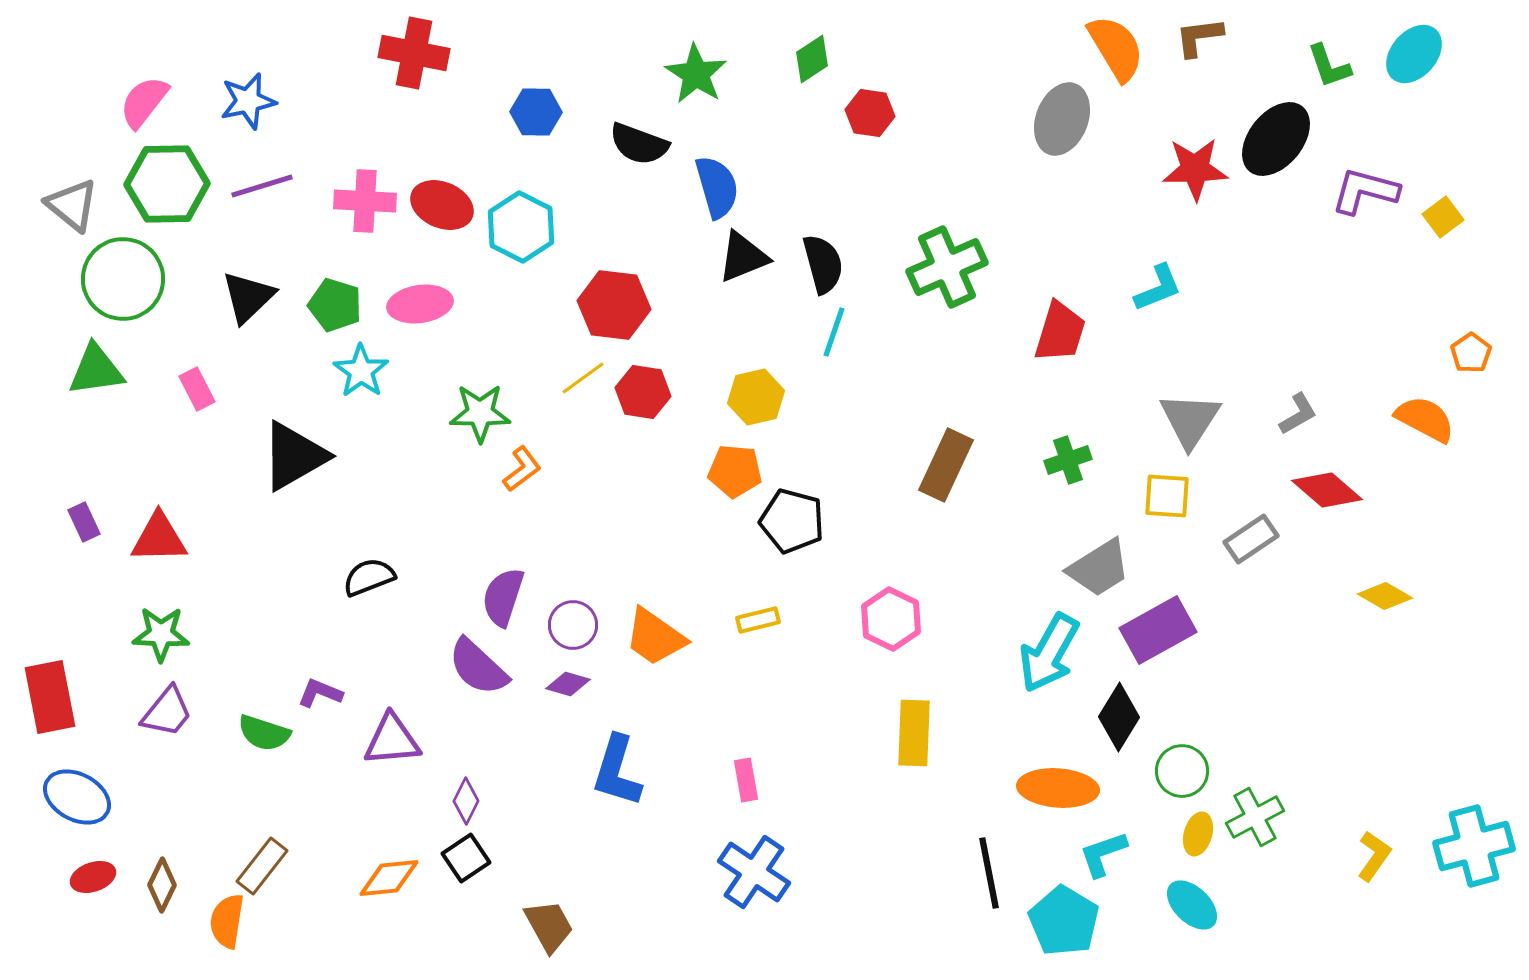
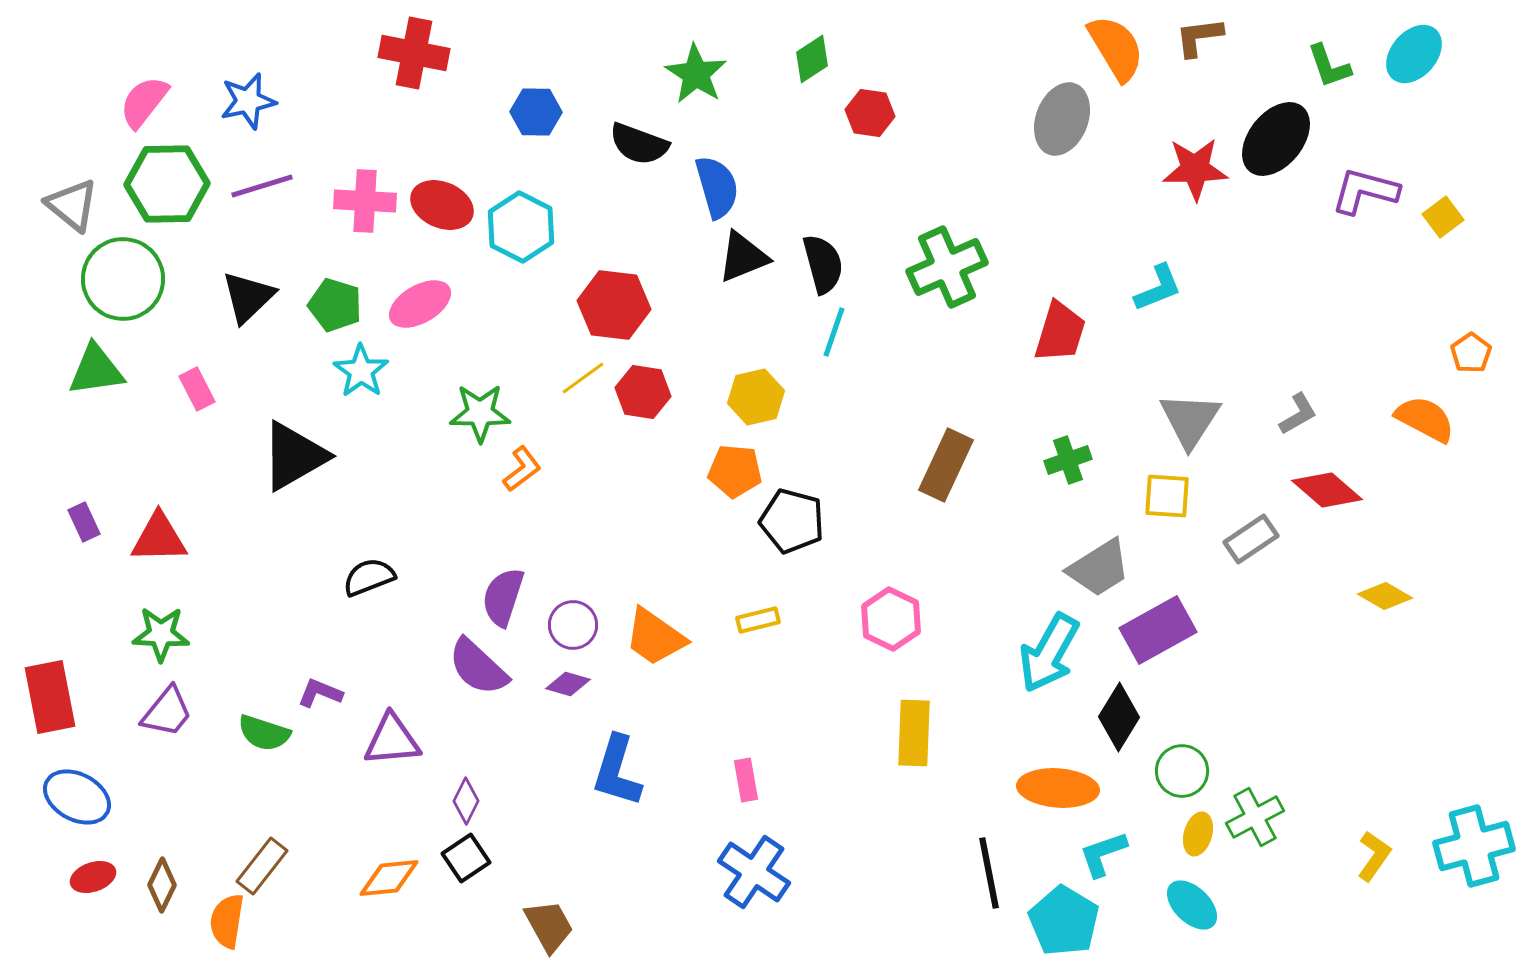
pink ellipse at (420, 304): rotated 22 degrees counterclockwise
